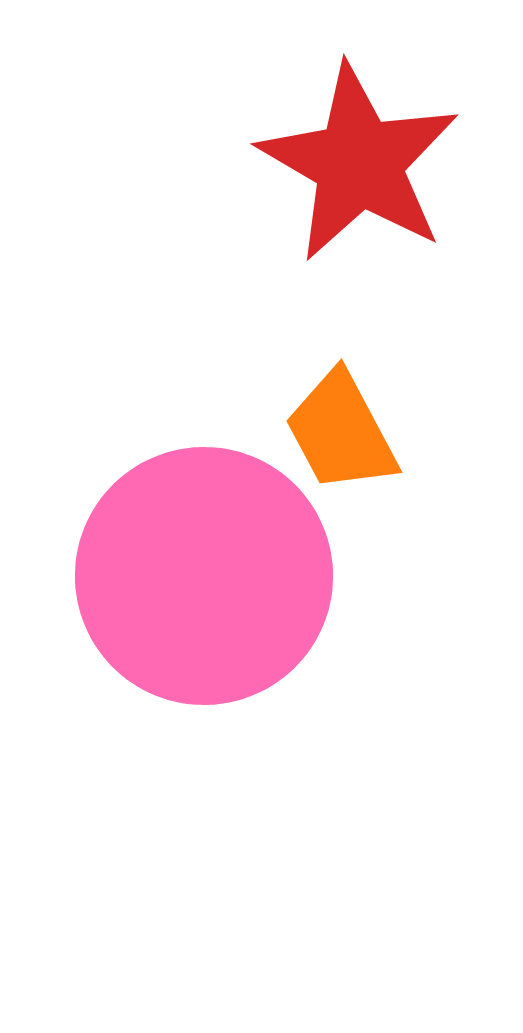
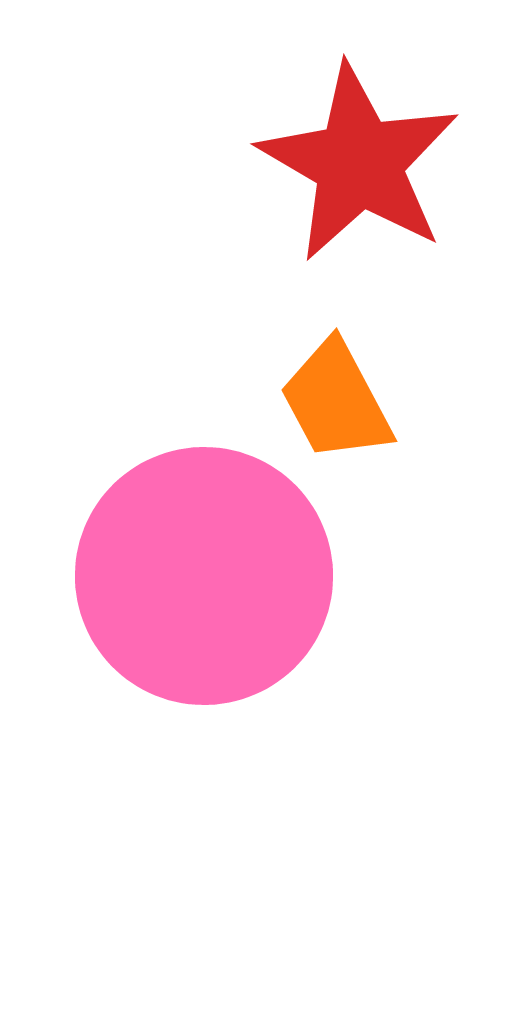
orange trapezoid: moved 5 px left, 31 px up
